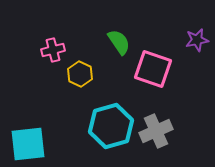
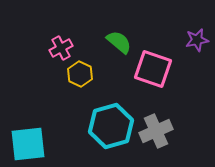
green semicircle: rotated 16 degrees counterclockwise
pink cross: moved 8 px right, 2 px up; rotated 15 degrees counterclockwise
